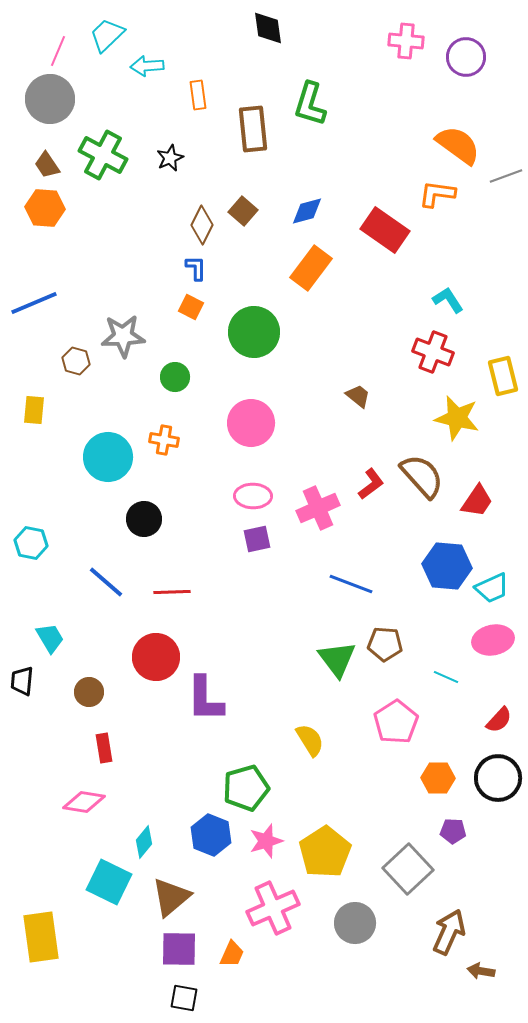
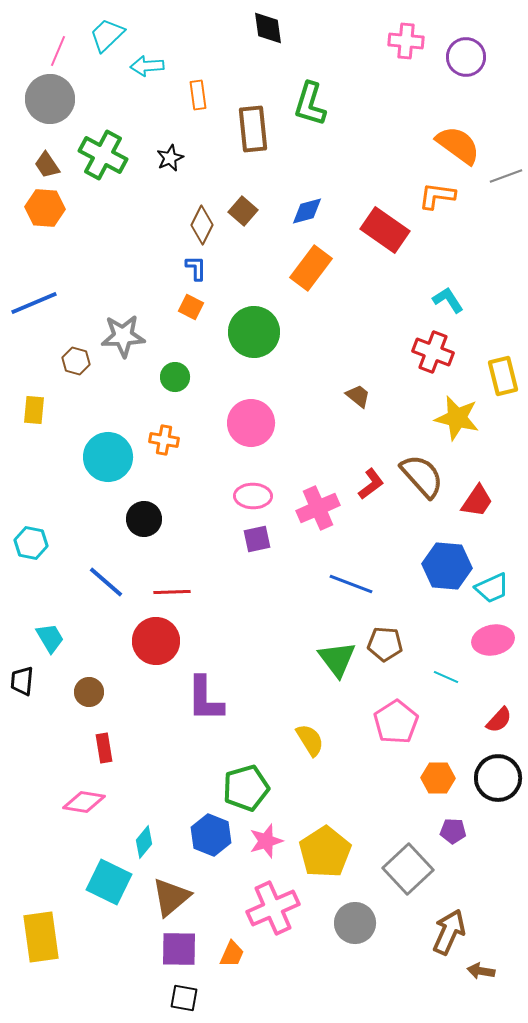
orange L-shape at (437, 194): moved 2 px down
red circle at (156, 657): moved 16 px up
